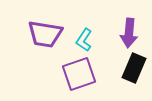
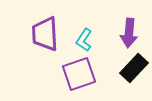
purple trapezoid: rotated 78 degrees clockwise
black rectangle: rotated 20 degrees clockwise
